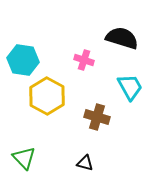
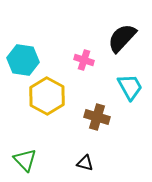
black semicircle: rotated 64 degrees counterclockwise
green triangle: moved 1 px right, 2 px down
